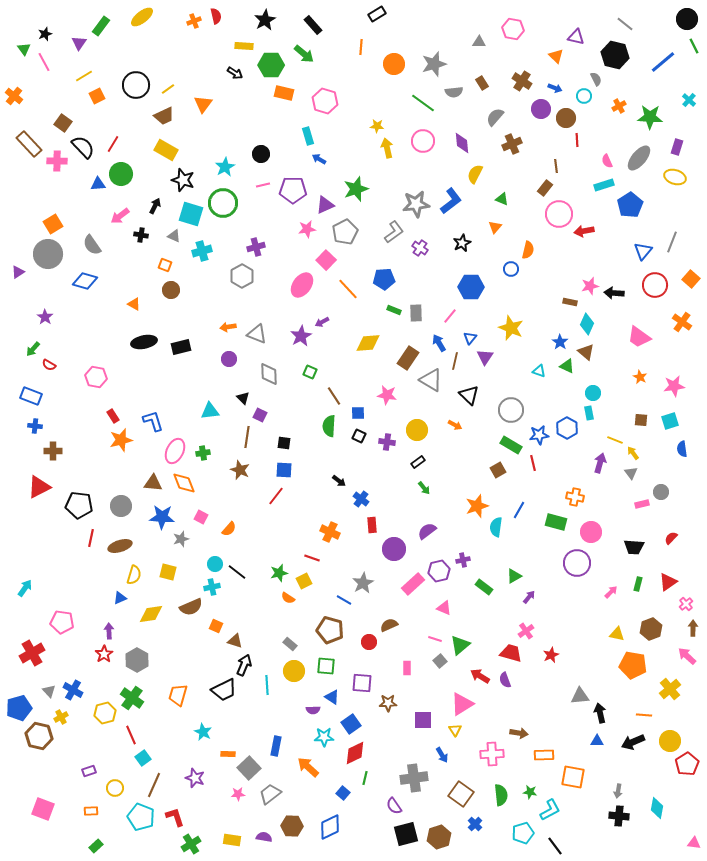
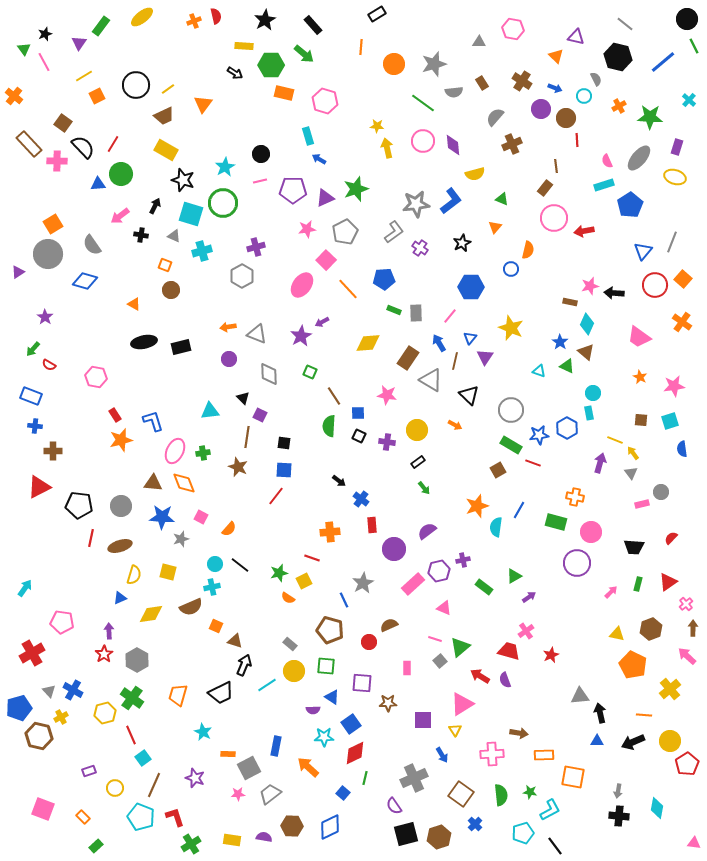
black hexagon at (615, 55): moved 3 px right, 2 px down
purple diamond at (462, 143): moved 9 px left, 2 px down
yellow semicircle at (475, 174): rotated 132 degrees counterclockwise
pink line at (263, 185): moved 3 px left, 4 px up
purple triangle at (325, 205): moved 7 px up
pink circle at (559, 214): moved 5 px left, 4 px down
orange square at (691, 279): moved 8 px left
red rectangle at (113, 416): moved 2 px right, 1 px up
red line at (533, 463): rotated 56 degrees counterclockwise
brown star at (240, 470): moved 2 px left, 3 px up
orange cross at (330, 532): rotated 30 degrees counterclockwise
black line at (237, 572): moved 3 px right, 7 px up
purple arrow at (529, 597): rotated 16 degrees clockwise
blue line at (344, 600): rotated 35 degrees clockwise
green triangle at (460, 645): moved 2 px down
red trapezoid at (511, 653): moved 2 px left, 2 px up
orange pentagon at (633, 665): rotated 16 degrees clockwise
cyan line at (267, 685): rotated 60 degrees clockwise
black trapezoid at (224, 690): moved 3 px left, 3 px down
gray square at (249, 768): rotated 15 degrees clockwise
gray cross at (414, 778): rotated 16 degrees counterclockwise
orange rectangle at (91, 811): moved 8 px left, 6 px down; rotated 48 degrees clockwise
